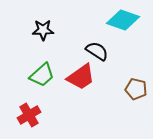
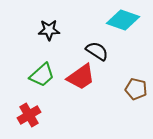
black star: moved 6 px right
